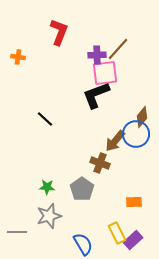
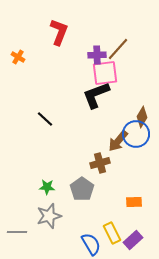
orange cross: rotated 24 degrees clockwise
brown diamond: rotated 10 degrees counterclockwise
brown arrow: moved 3 px right
brown cross: rotated 36 degrees counterclockwise
yellow rectangle: moved 5 px left
blue semicircle: moved 8 px right
